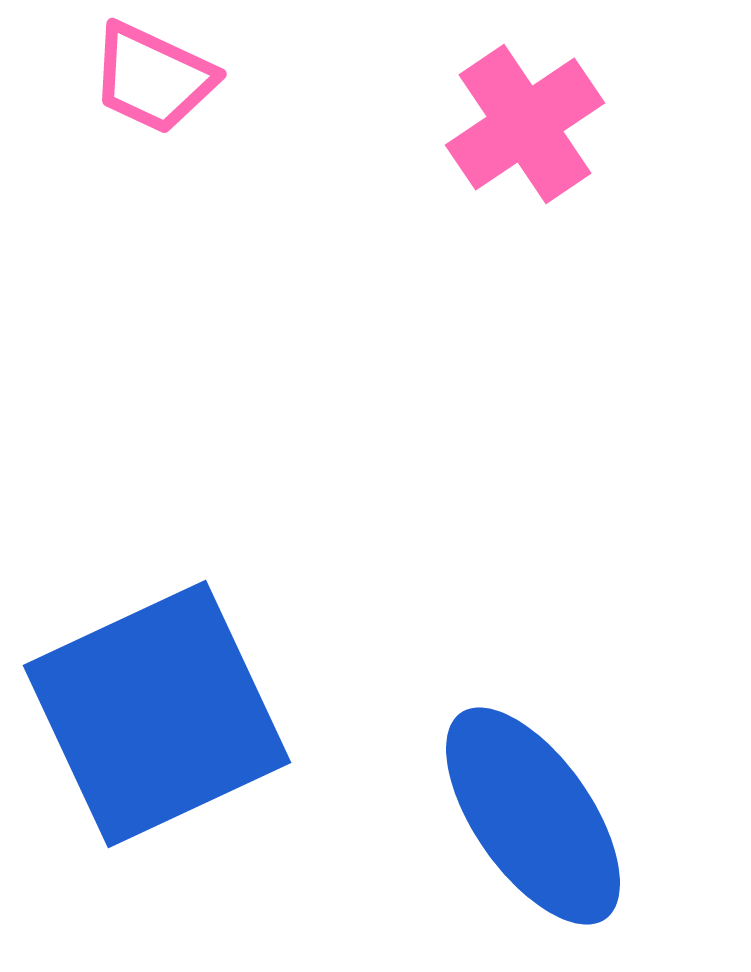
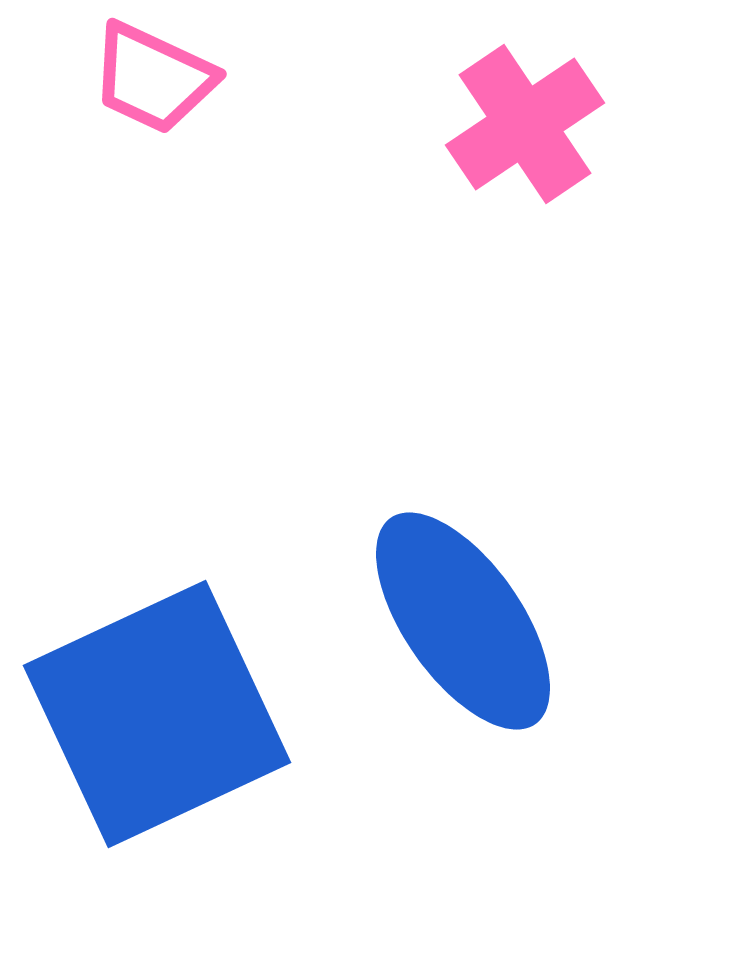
blue ellipse: moved 70 px left, 195 px up
